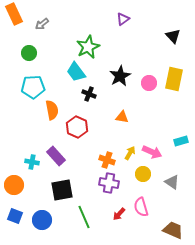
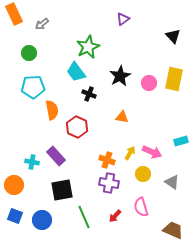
red arrow: moved 4 px left, 2 px down
